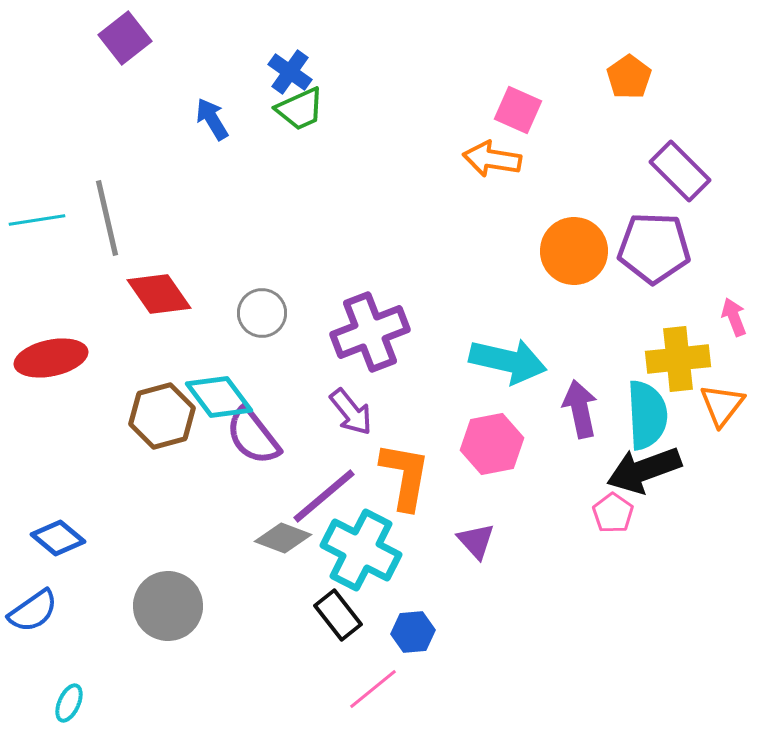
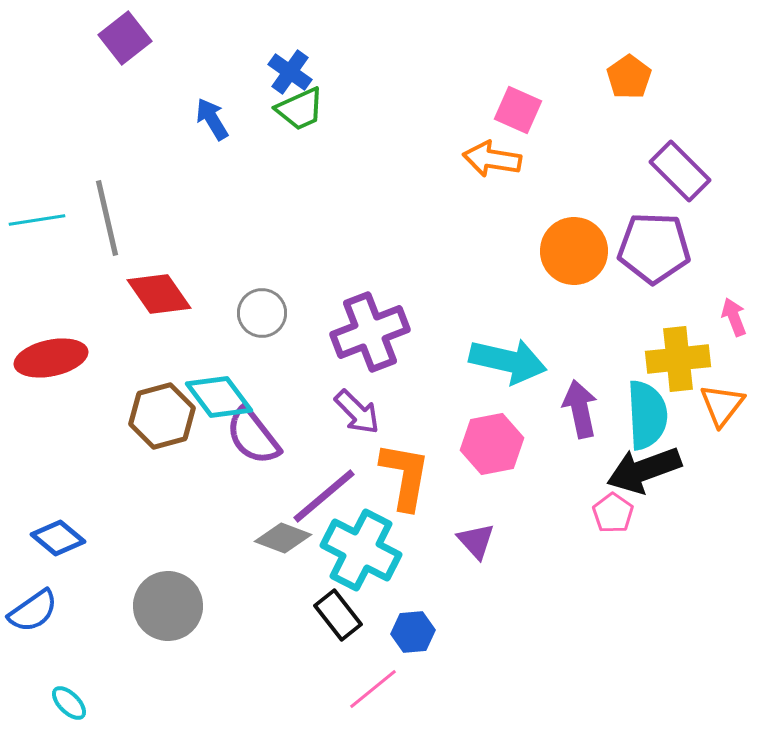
purple arrow at (351, 412): moved 6 px right; rotated 6 degrees counterclockwise
cyan ellipse at (69, 703): rotated 69 degrees counterclockwise
